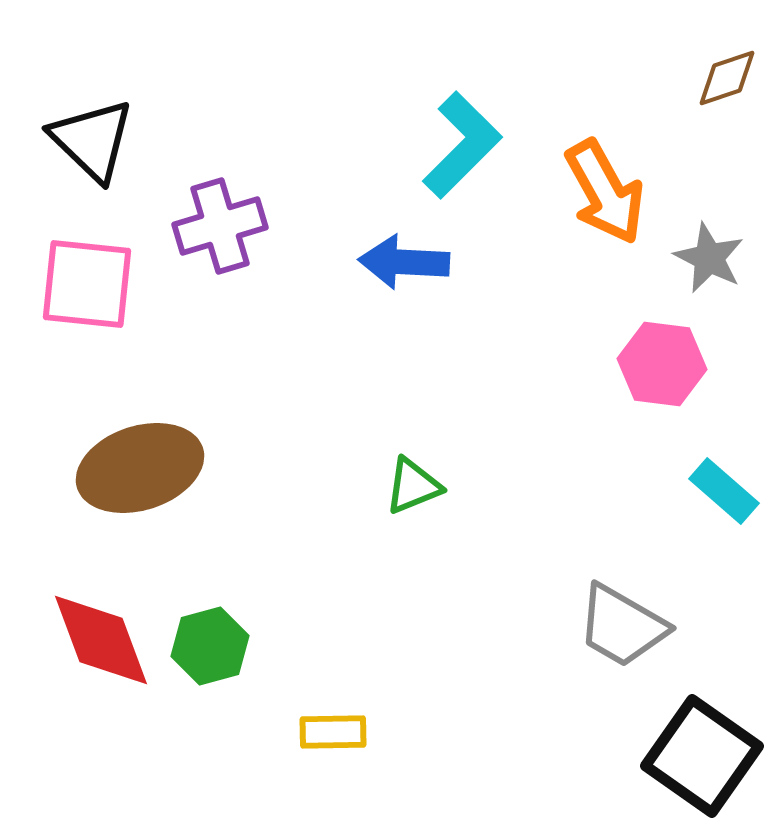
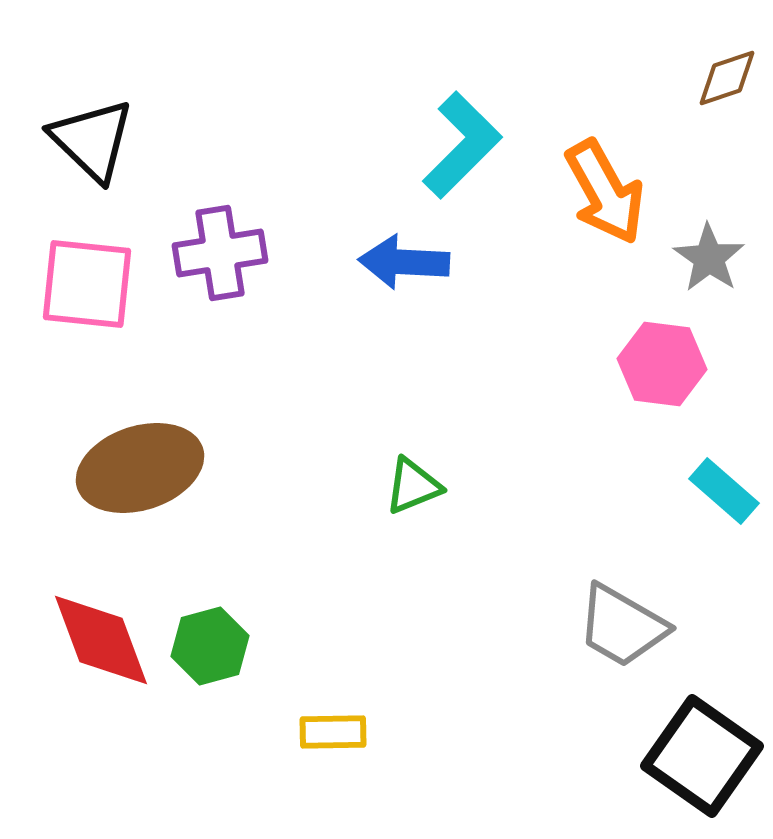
purple cross: moved 27 px down; rotated 8 degrees clockwise
gray star: rotated 8 degrees clockwise
